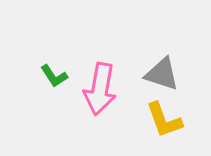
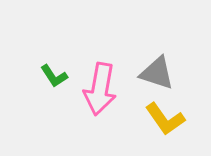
gray triangle: moved 5 px left, 1 px up
yellow L-shape: moved 1 px right, 1 px up; rotated 15 degrees counterclockwise
